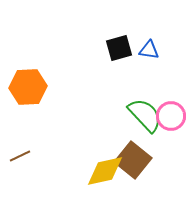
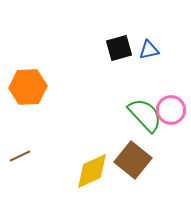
blue triangle: rotated 20 degrees counterclockwise
pink circle: moved 6 px up
yellow diamond: moved 13 px left; rotated 12 degrees counterclockwise
